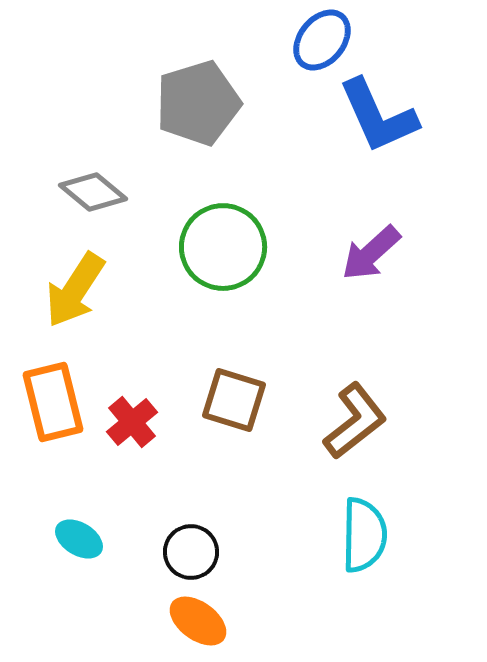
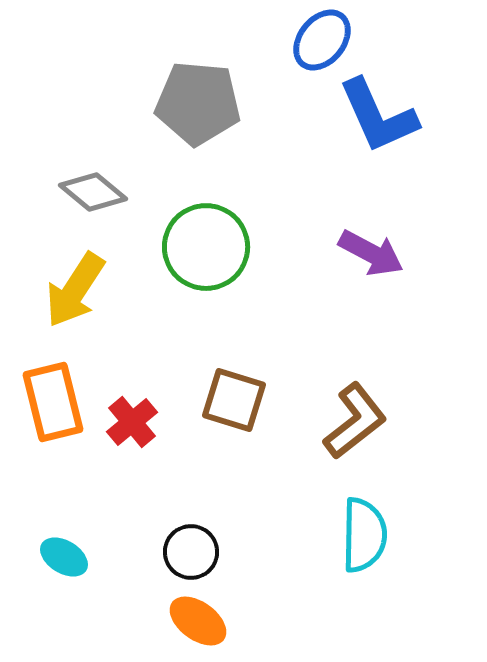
gray pentagon: rotated 22 degrees clockwise
green circle: moved 17 px left
purple arrow: rotated 110 degrees counterclockwise
cyan ellipse: moved 15 px left, 18 px down
